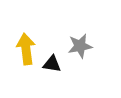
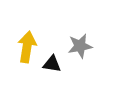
yellow arrow: moved 1 px right, 2 px up; rotated 16 degrees clockwise
